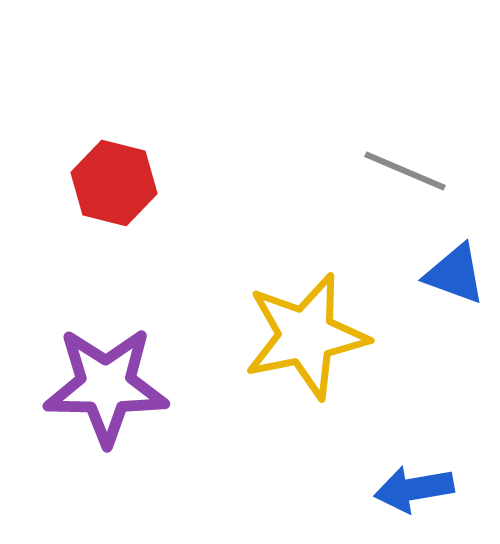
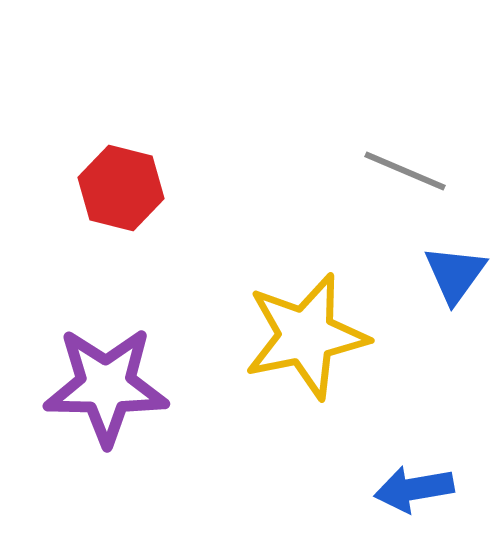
red hexagon: moved 7 px right, 5 px down
blue triangle: rotated 46 degrees clockwise
